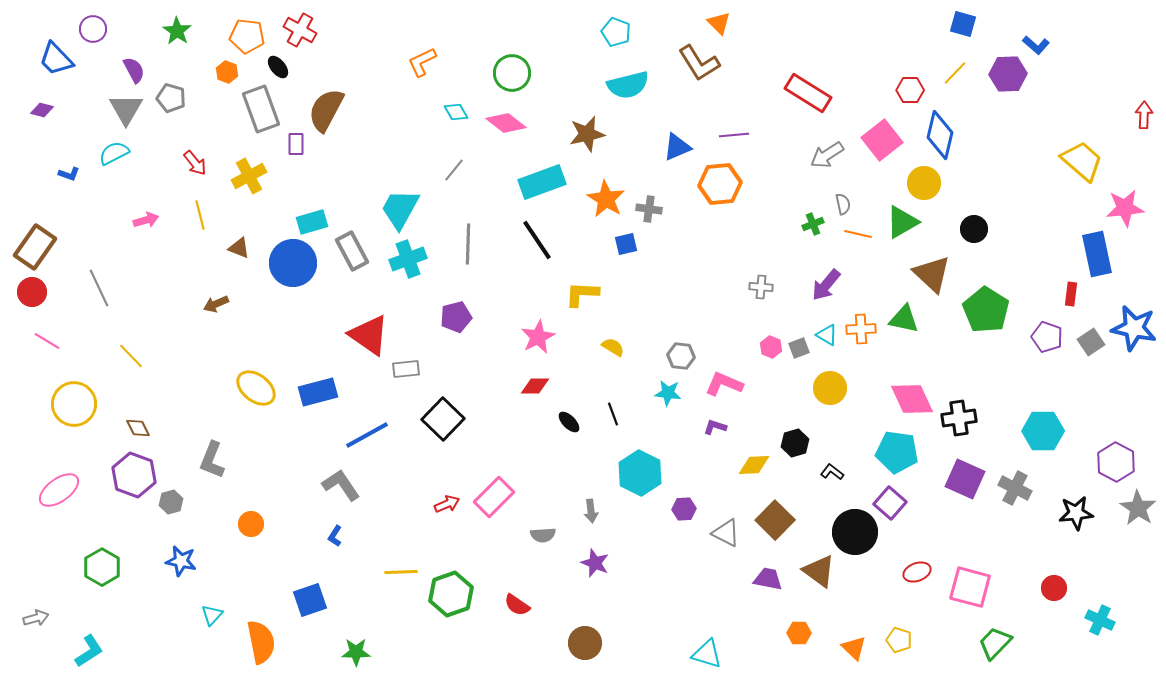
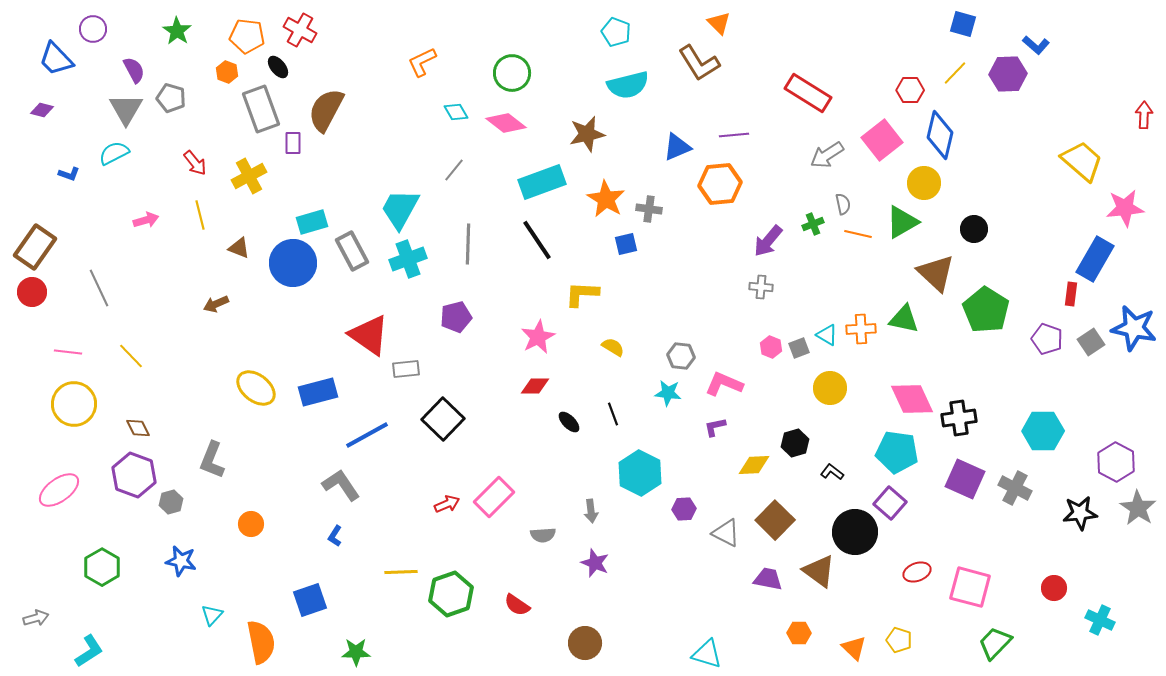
purple rectangle at (296, 144): moved 3 px left, 1 px up
blue rectangle at (1097, 254): moved 2 px left, 5 px down; rotated 42 degrees clockwise
brown triangle at (932, 274): moved 4 px right, 1 px up
purple arrow at (826, 285): moved 58 px left, 44 px up
purple pentagon at (1047, 337): moved 2 px down
pink line at (47, 341): moved 21 px right, 11 px down; rotated 24 degrees counterclockwise
purple L-shape at (715, 427): rotated 30 degrees counterclockwise
black star at (1076, 513): moved 4 px right
